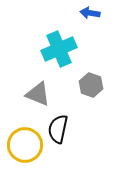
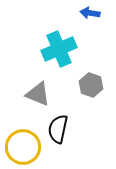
yellow circle: moved 2 px left, 2 px down
